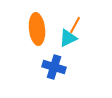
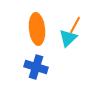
cyan triangle: rotated 18 degrees counterclockwise
blue cross: moved 18 px left
